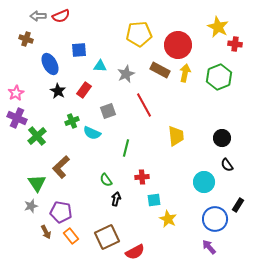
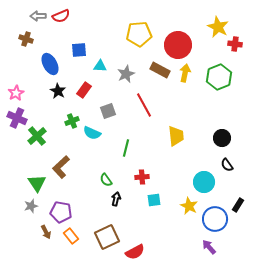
yellow star at (168, 219): moved 21 px right, 13 px up
